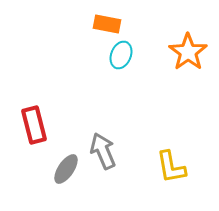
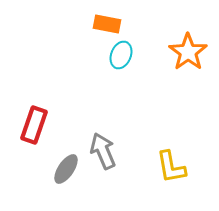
red rectangle: rotated 33 degrees clockwise
